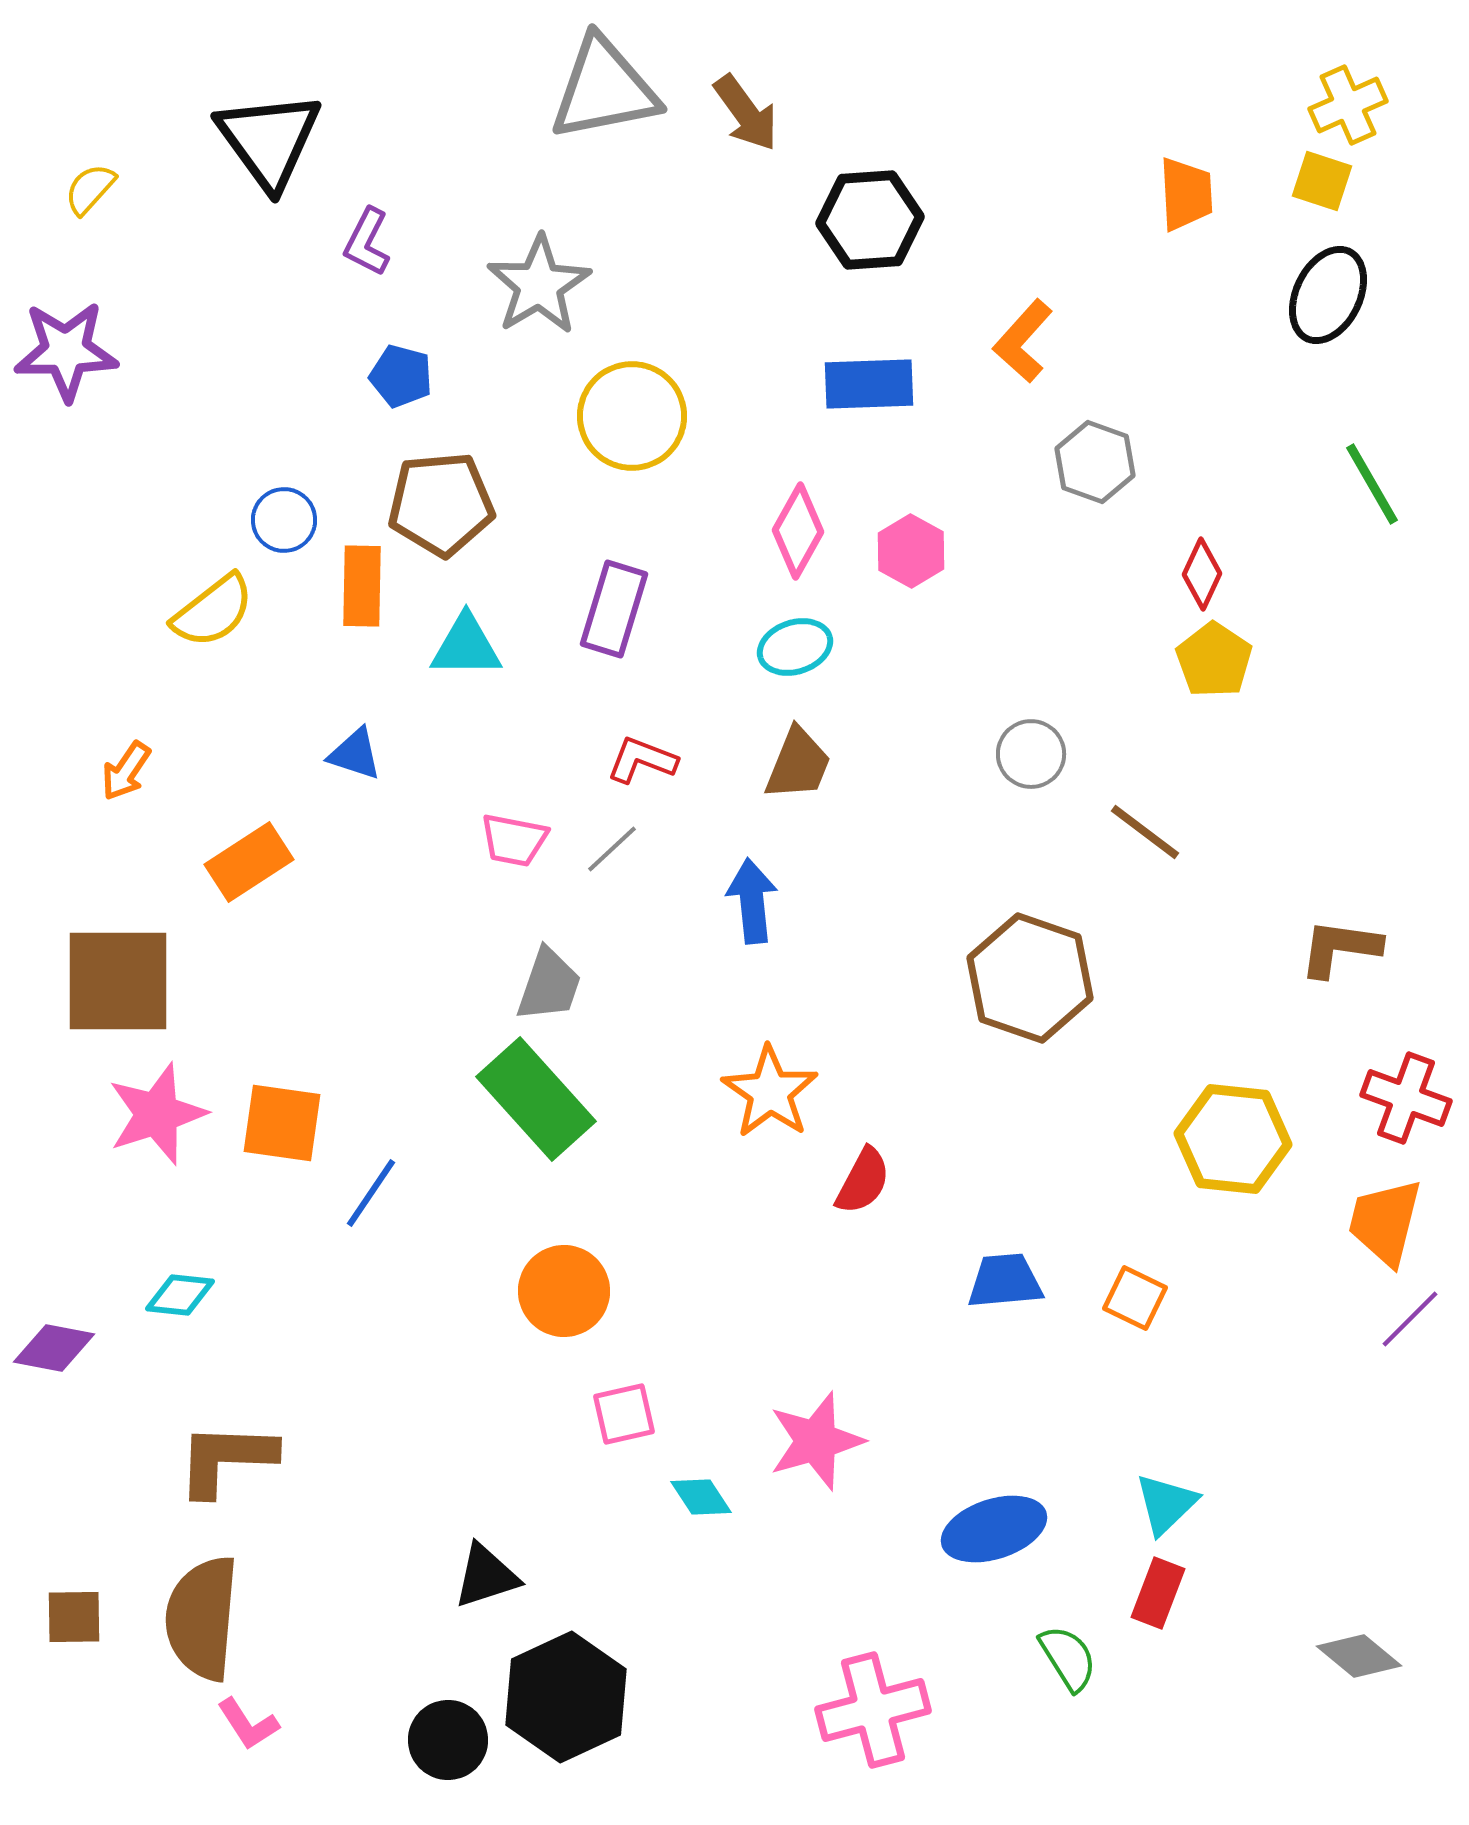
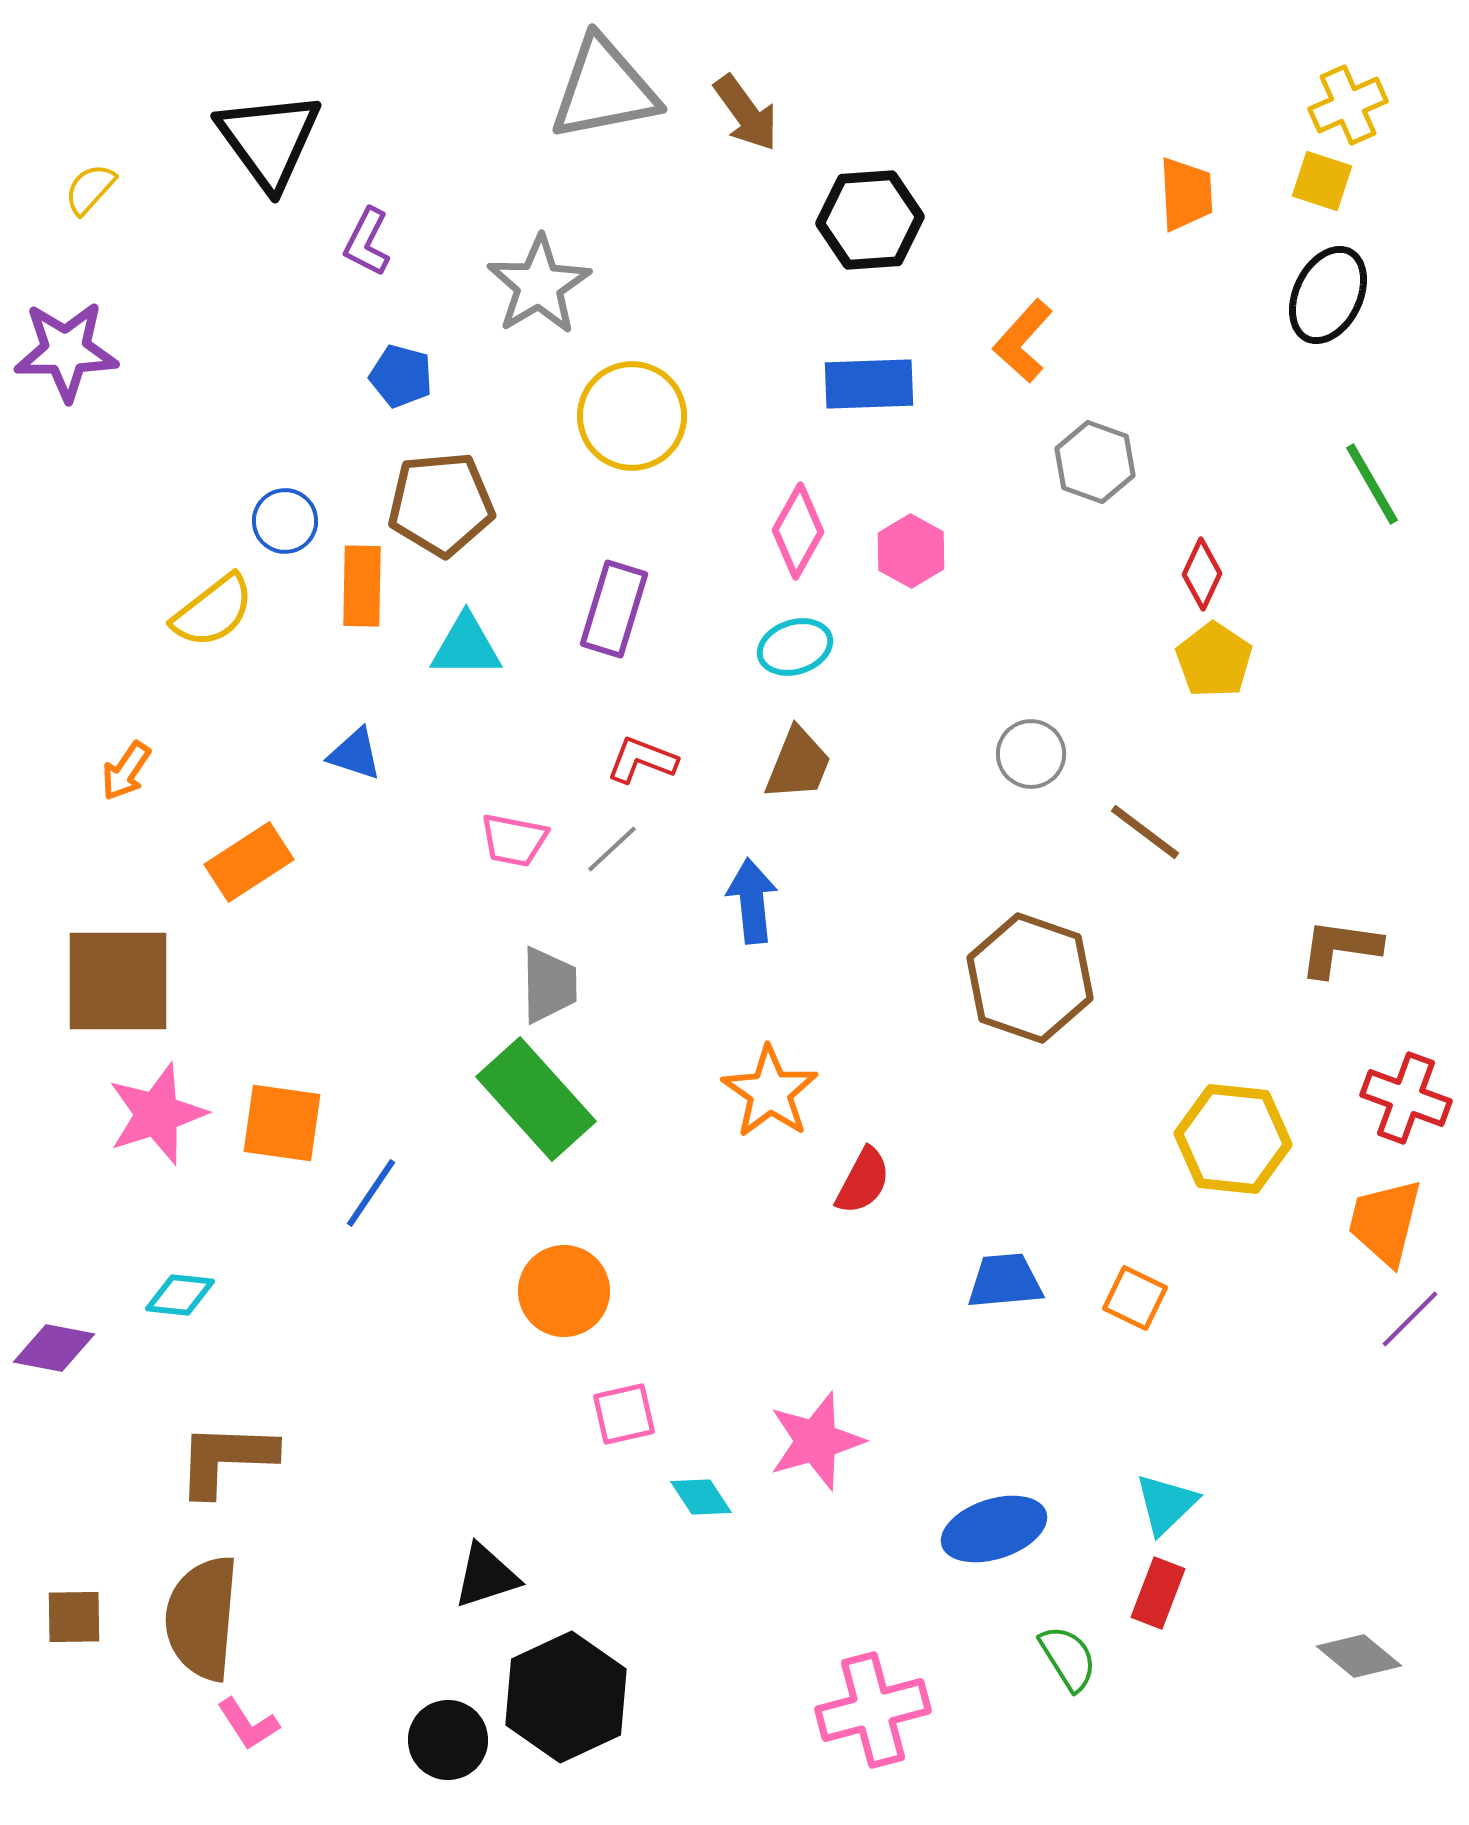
blue circle at (284, 520): moved 1 px right, 1 px down
gray trapezoid at (549, 985): rotated 20 degrees counterclockwise
